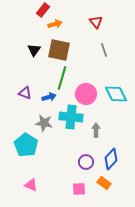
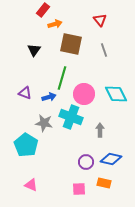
red triangle: moved 4 px right, 2 px up
brown square: moved 12 px right, 6 px up
pink circle: moved 2 px left
cyan cross: rotated 15 degrees clockwise
gray arrow: moved 4 px right
blue diamond: rotated 60 degrees clockwise
orange rectangle: rotated 24 degrees counterclockwise
